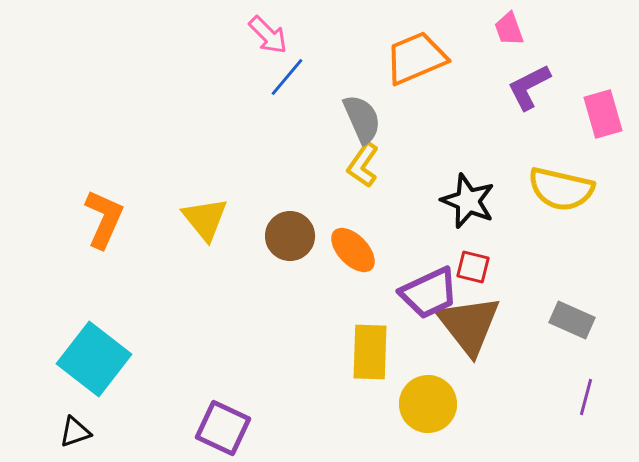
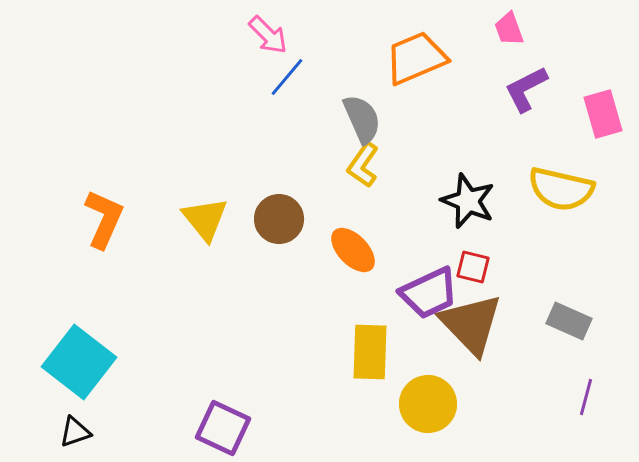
purple L-shape: moved 3 px left, 2 px down
brown circle: moved 11 px left, 17 px up
gray rectangle: moved 3 px left, 1 px down
brown triangle: moved 2 px right, 1 px up; rotated 6 degrees counterclockwise
cyan square: moved 15 px left, 3 px down
